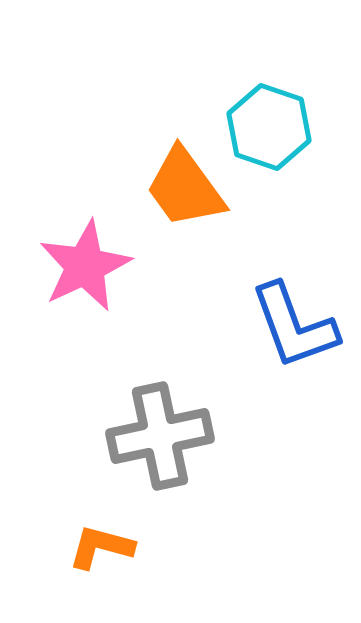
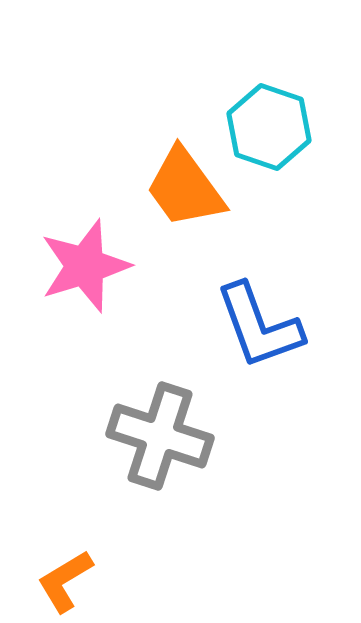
pink star: rotated 8 degrees clockwise
blue L-shape: moved 35 px left
gray cross: rotated 30 degrees clockwise
orange L-shape: moved 36 px left, 34 px down; rotated 46 degrees counterclockwise
